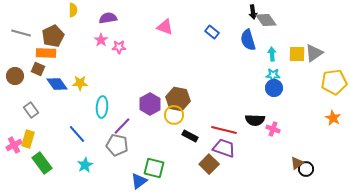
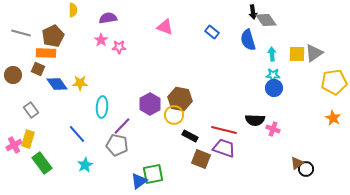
brown circle at (15, 76): moved 2 px left, 1 px up
brown hexagon at (178, 99): moved 2 px right
brown square at (209, 164): moved 8 px left, 5 px up; rotated 24 degrees counterclockwise
green square at (154, 168): moved 1 px left, 6 px down; rotated 25 degrees counterclockwise
